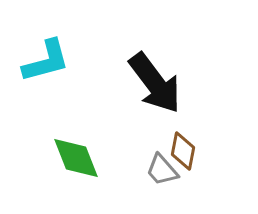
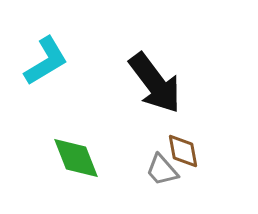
cyan L-shape: rotated 16 degrees counterclockwise
brown diamond: rotated 21 degrees counterclockwise
